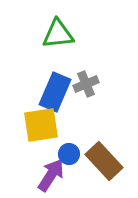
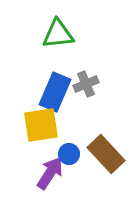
brown rectangle: moved 2 px right, 7 px up
purple arrow: moved 1 px left, 2 px up
